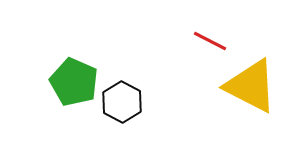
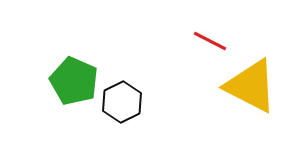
green pentagon: moved 1 px up
black hexagon: rotated 6 degrees clockwise
